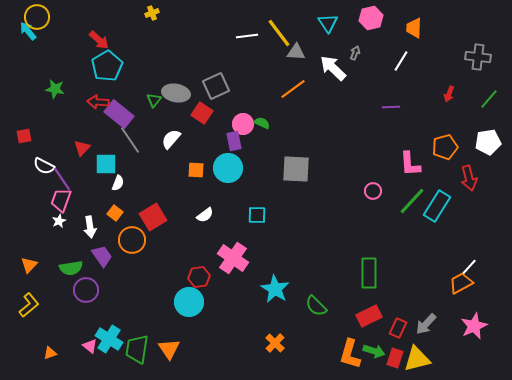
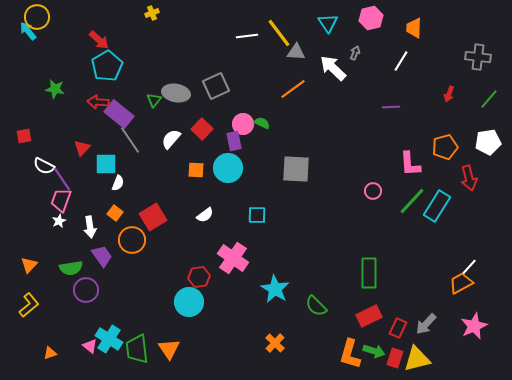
red square at (202, 113): moved 16 px down; rotated 10 degrees clockwise
green trapezoid at (137, 349): rotated 16 degrees counterclockwise
